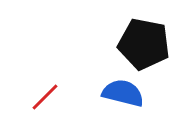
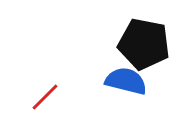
blue semicircle: moved 3 px right, 12 px up
